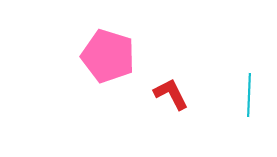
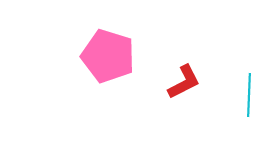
red L-shape: moved 13 px right, 12 px up; rotated 90 degrees clockwise
